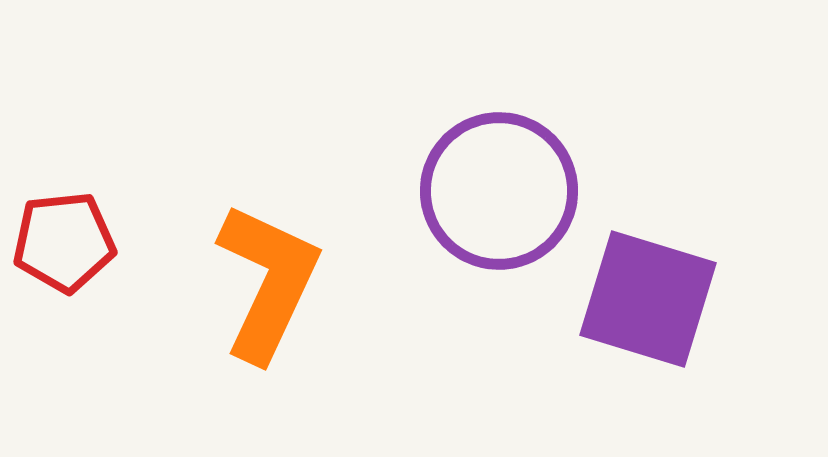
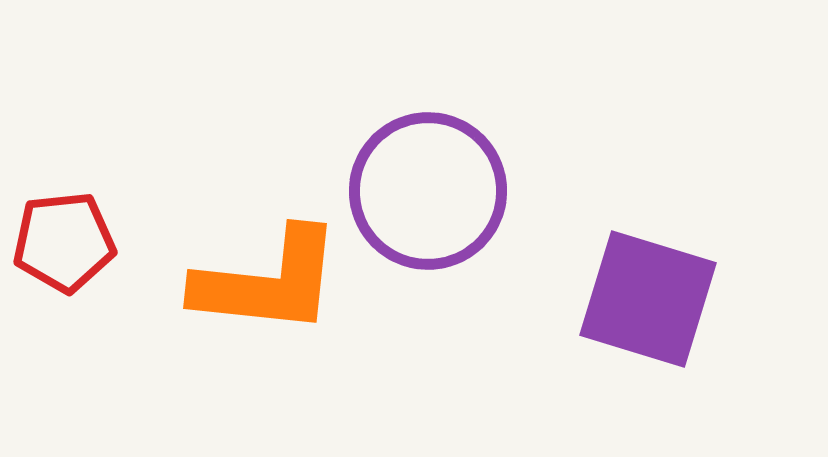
purple circle: moved 71 px left
orange L-shape: rotated 71 degrees clockwise
